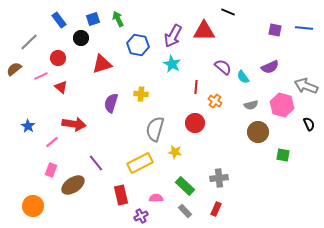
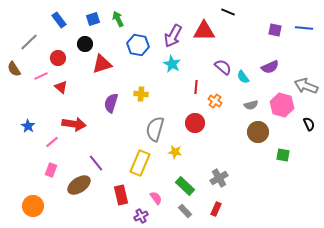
black circle at (81, 38): moved 4 px right, 6 px down
brown semicircle at (14, 69): rotated 84 degrees counterclockwise
yellow rectangle at (140, 163): rotated 40 degrees counterclockwise
gray cross at (219, 178): rotated 24 degrees counterclockwise
brown ellipse at (73, 185): moved 6 px right
pink semicircle at (156, 198): rotated 56 degrees clockwise
